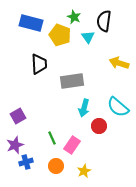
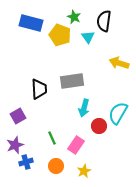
black trapezoid: moved 25 px down
cyan semicircle: moved 6 px down; rotated 80 degrees clockwise
pink rectangle: moved 4 px right
